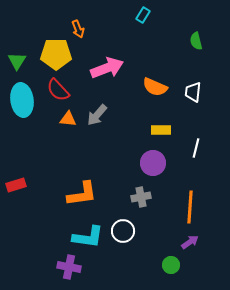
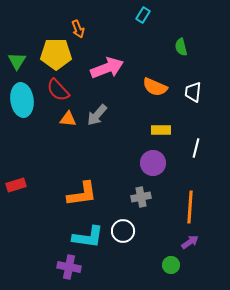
green semicircle: moved 15 px left, 6 px down
